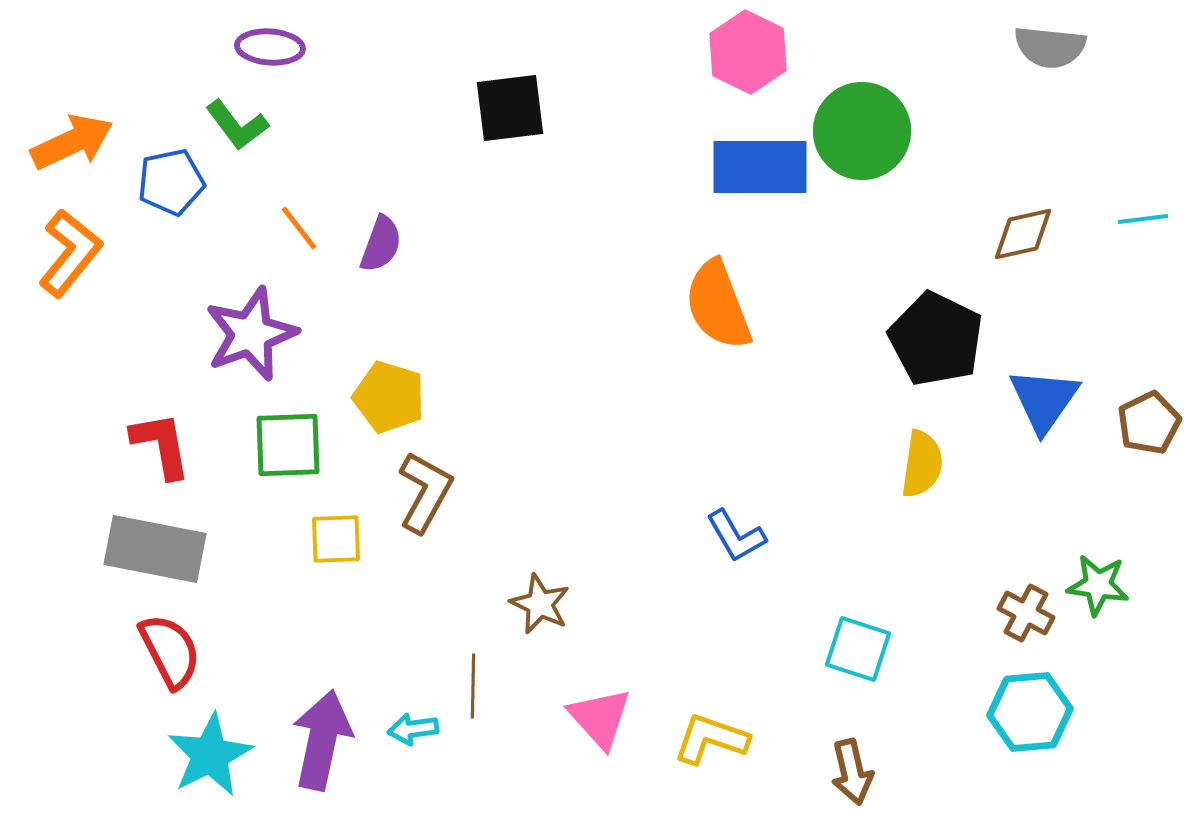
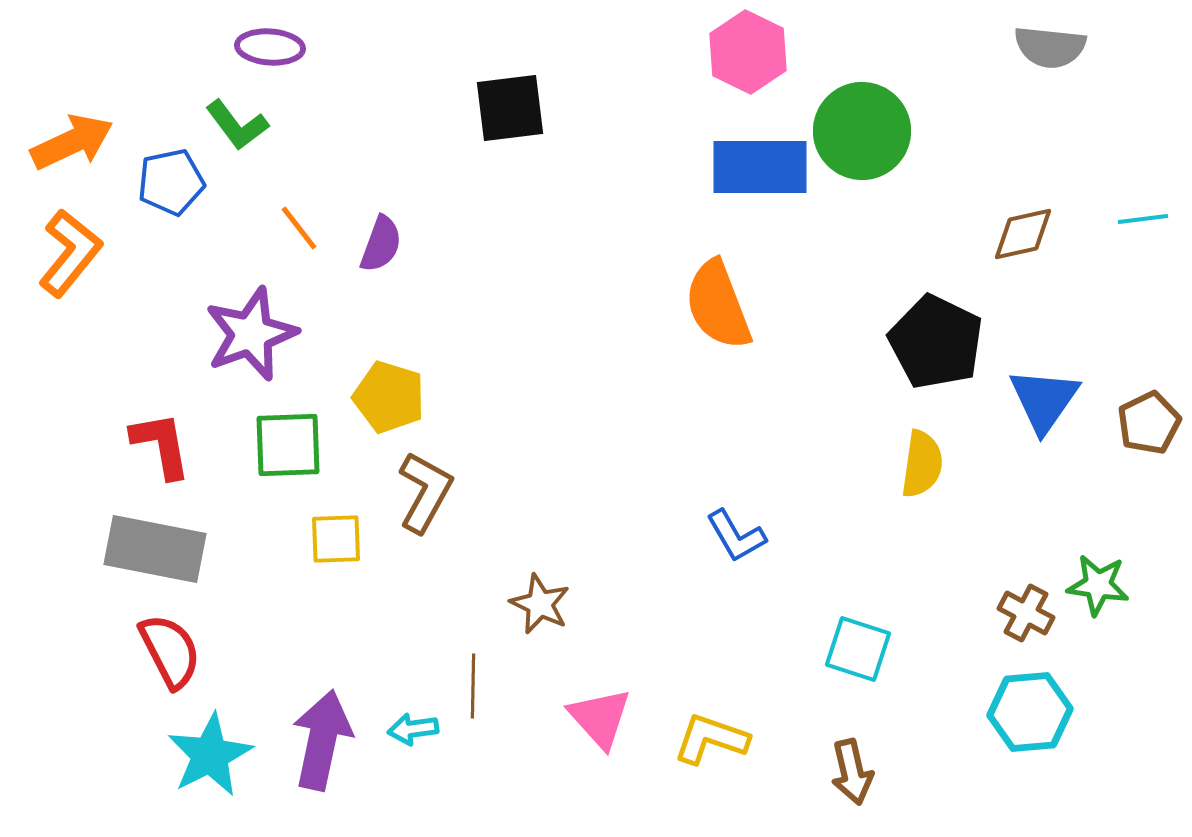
black pentagon: moved 3 px down
